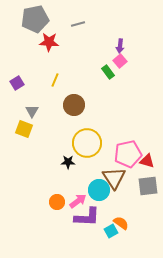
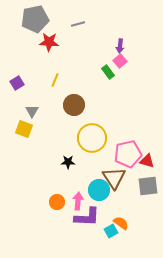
yellow circle: moved 5 px right, 5 px up
pink arrow: rotated 48 degrees counterclockwise
